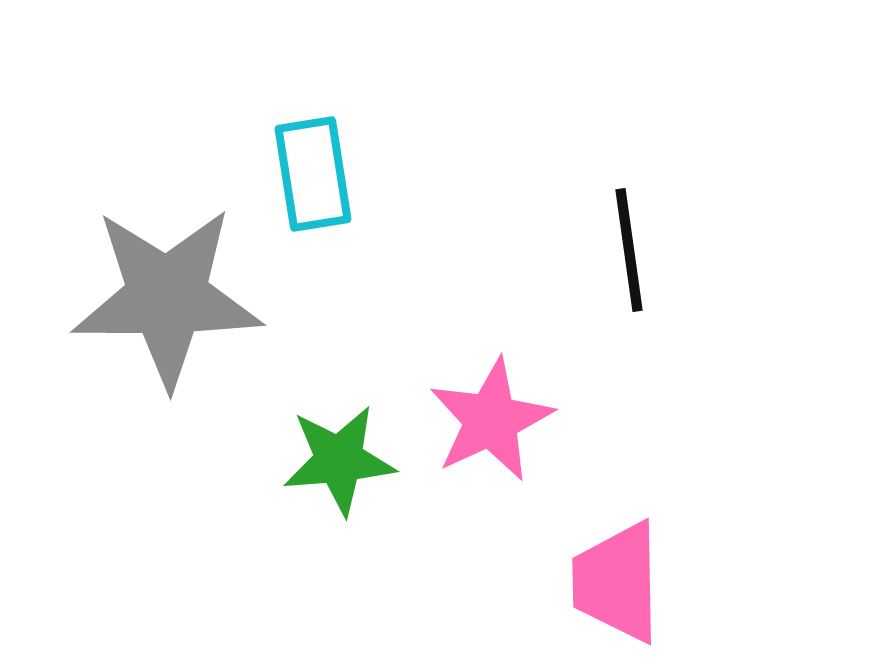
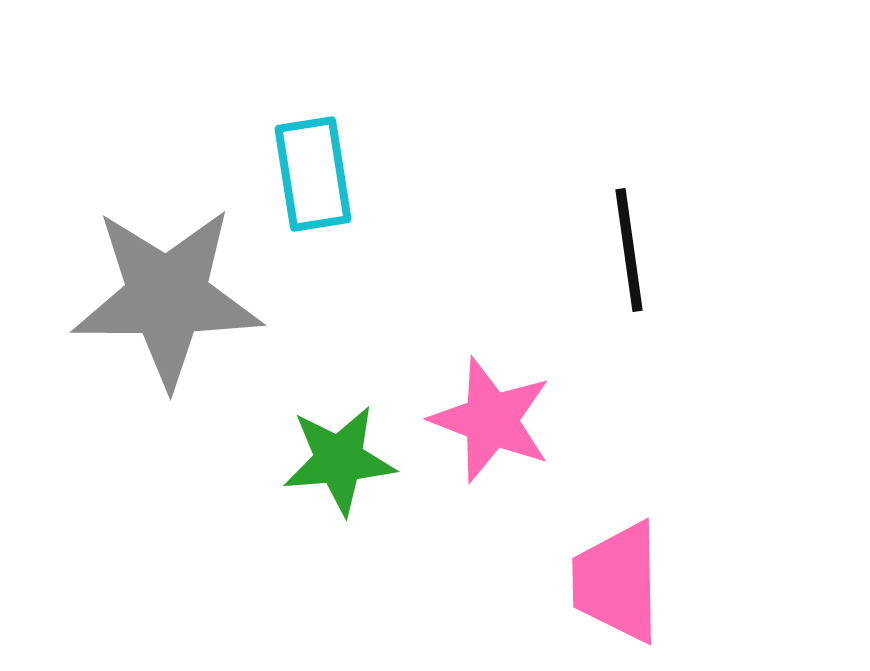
pink star: rotated 26 degrees counterclockwise
